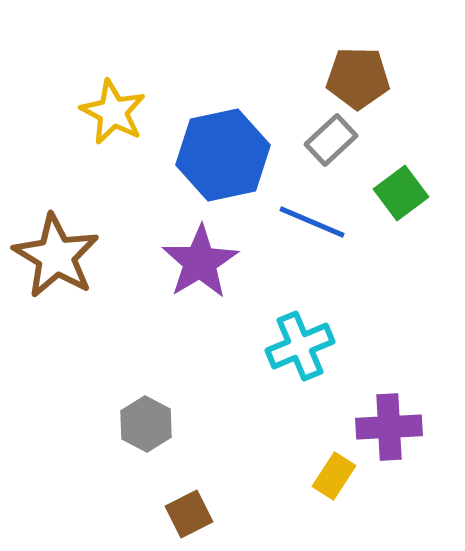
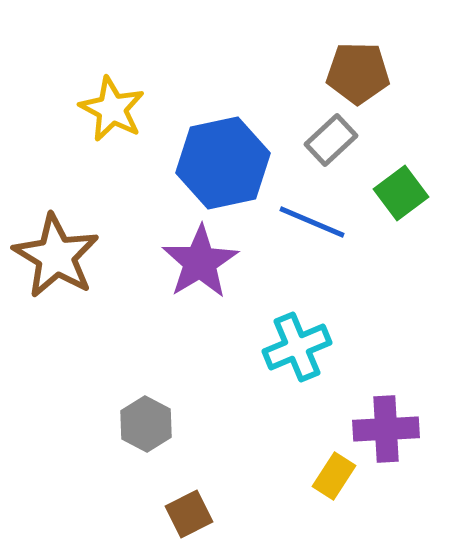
brown pentagon: moved 5 px up
yellow star: moved 1 px left, 3 px up
blue hexagon: moved 8 px down
cyan cross: moved 3 px left, 1 px down
purple cross: moved 3 px left, 2 px down
